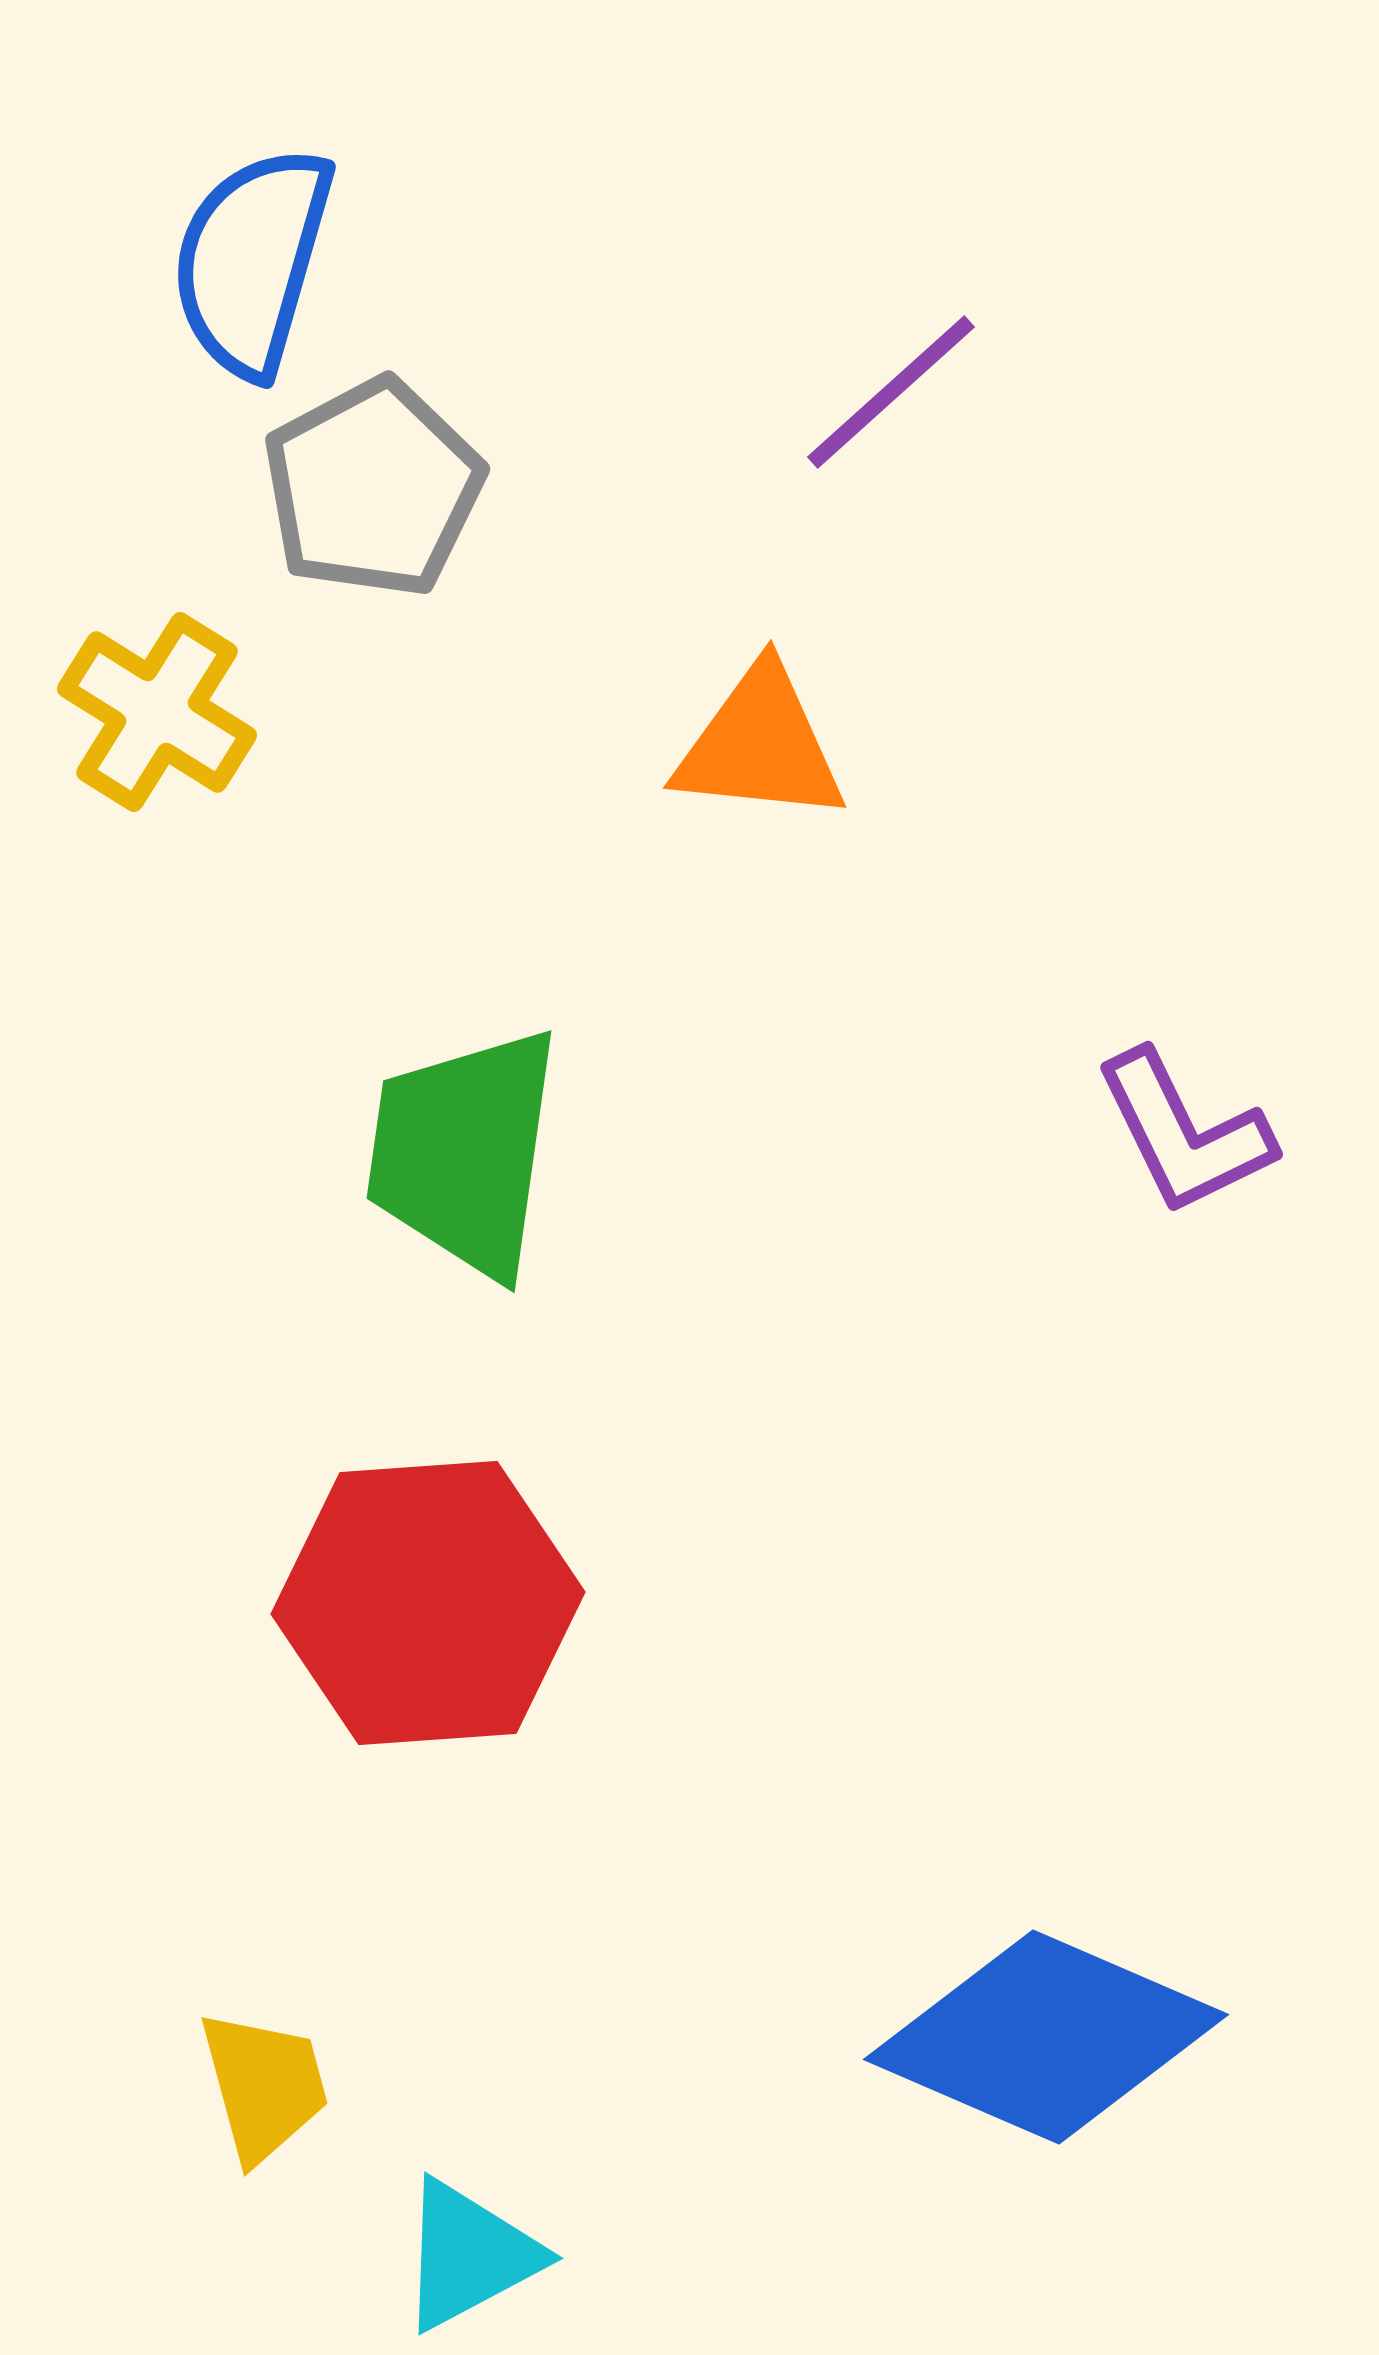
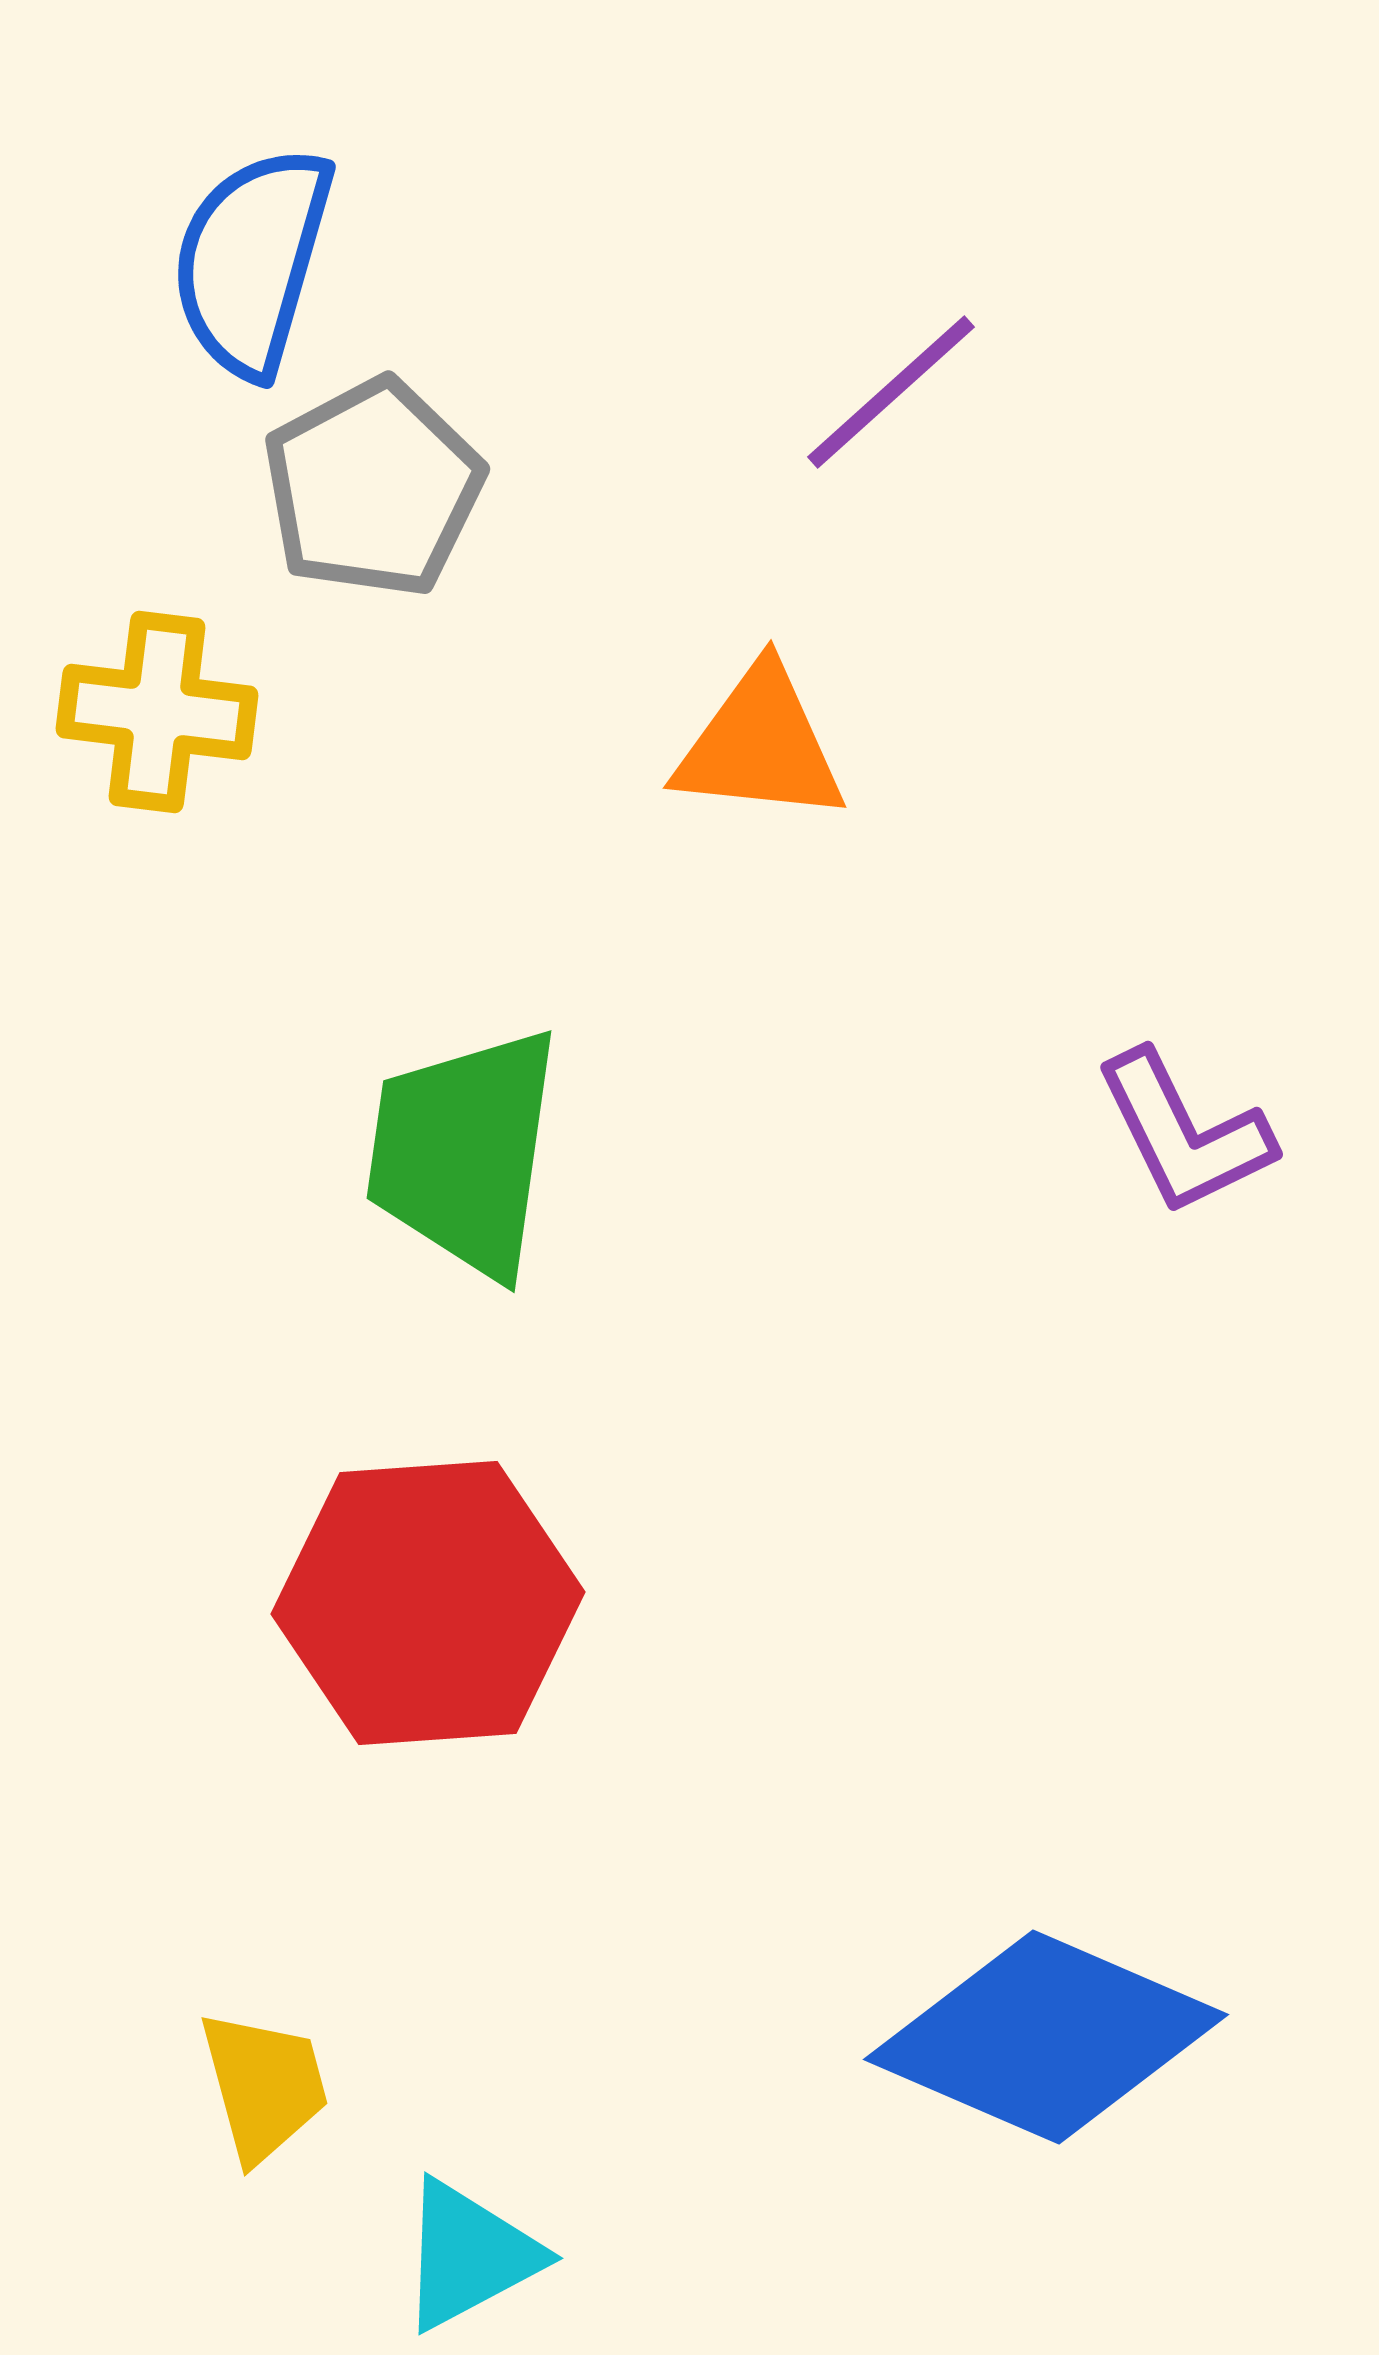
yellow cross: rotated 25 degrees counterclockwise
